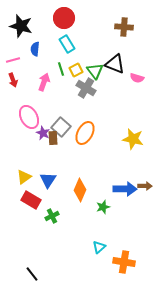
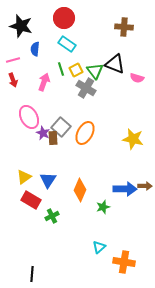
cyan rectangle: rotated 24 degrees counterclockwise
black line: rotated 42 degrees clockwise
